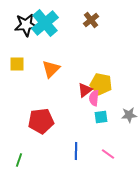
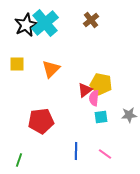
black star: rotated 20 degrees counterclockwise
pink line: moved 3 px left
